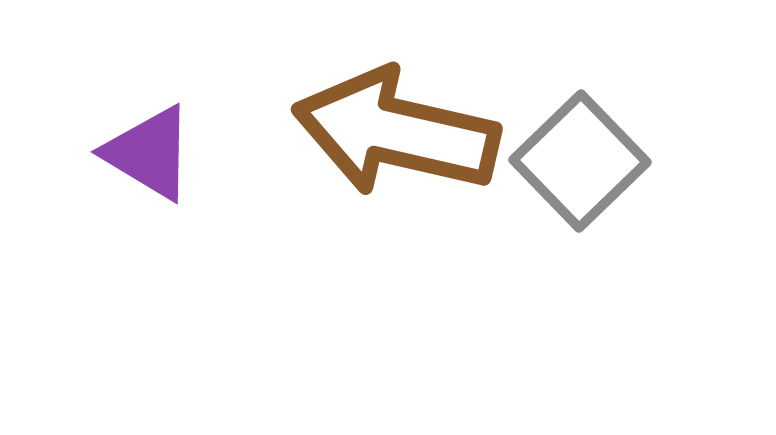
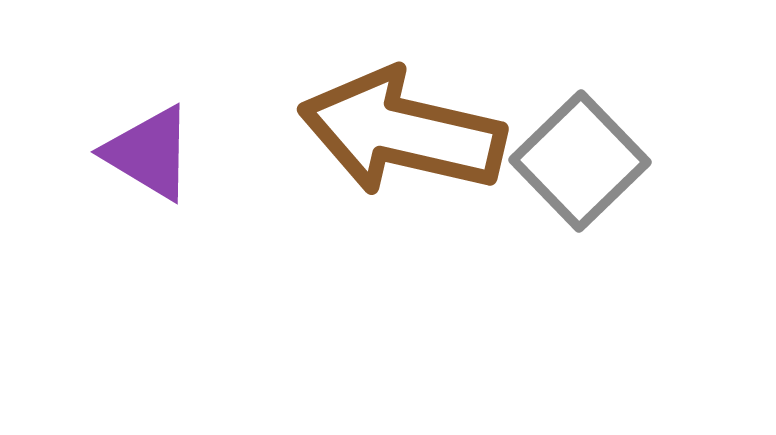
brown arrow: moved 6 px right
